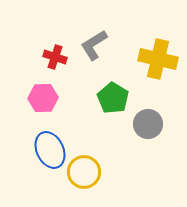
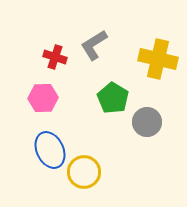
gray circle: moved 1 px left, 2 px up
